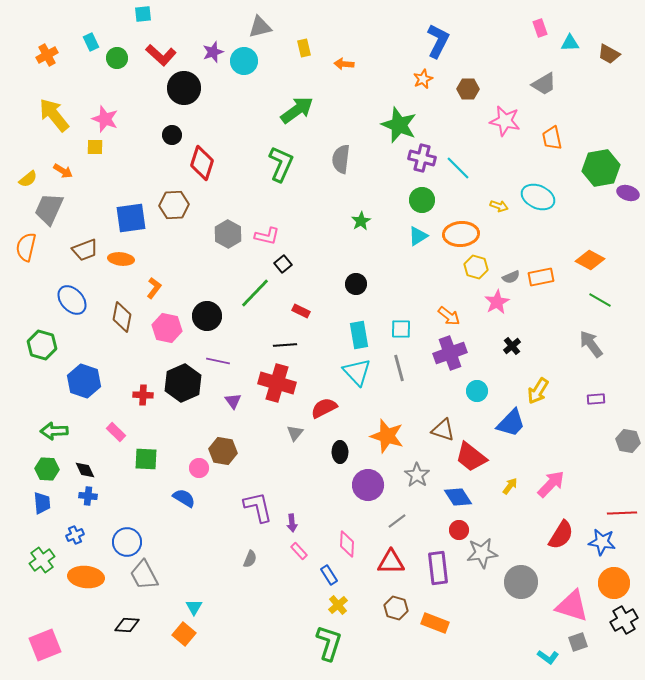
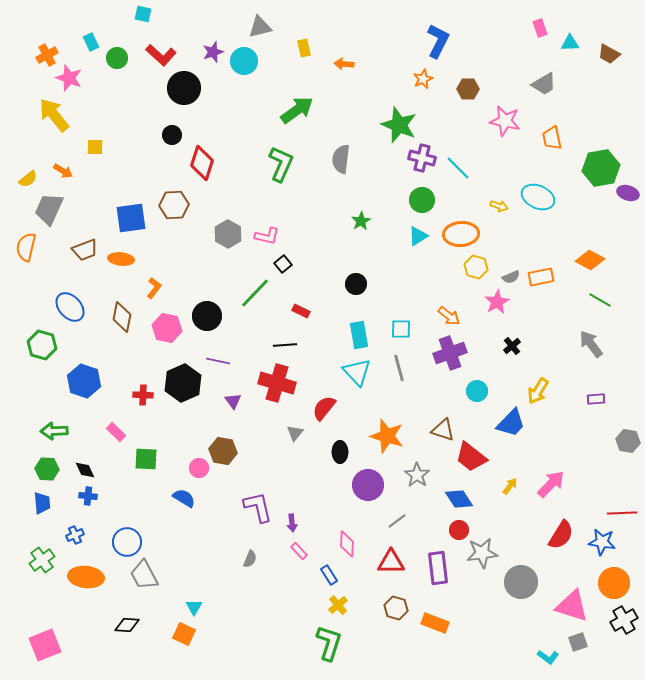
cyan square at (143, 14): rotated 18 degrees clockwise
pink star at (105, 119): moved 36 px left, 41 px up
blue ellipse at (72, 300): moved 2 px left, 7 px down
red semicircle at (324, 408): rotated 24 degrees counterclockwise
blue diamond at (458, 497): moved 1 px right, 2 px down
orange square at (184, 634): rotated 15 degrees counterclockwise
